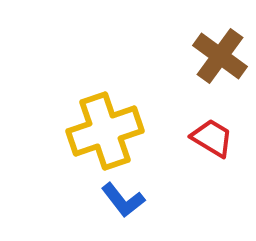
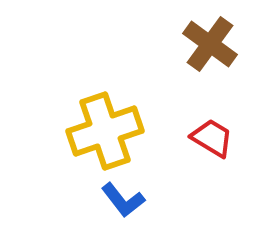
brown cross: moved 10 px left, 12 px up
